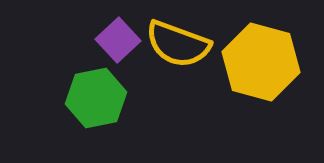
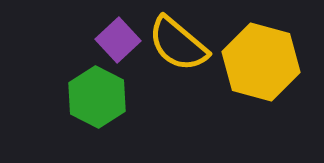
yellow semicircle: rotated 20 degrees clockwise
green hexagon: moved 1 px right, 1 px up; rotated 22 degrees counterclockwise
